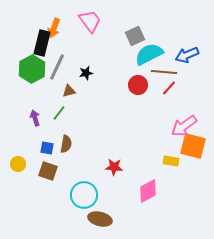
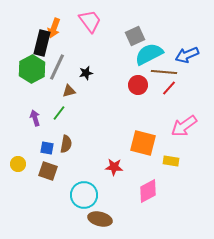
orange square: moved 50 px left, 3 px up
